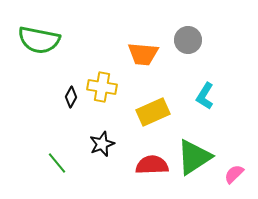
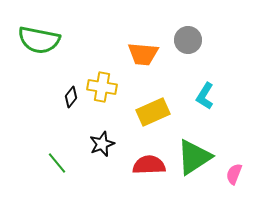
black diamond: rotated 10 degrees clockwise
red semicircle: moved 3 px left
pink semicircle: rotated 25 degrees counterclockwise
